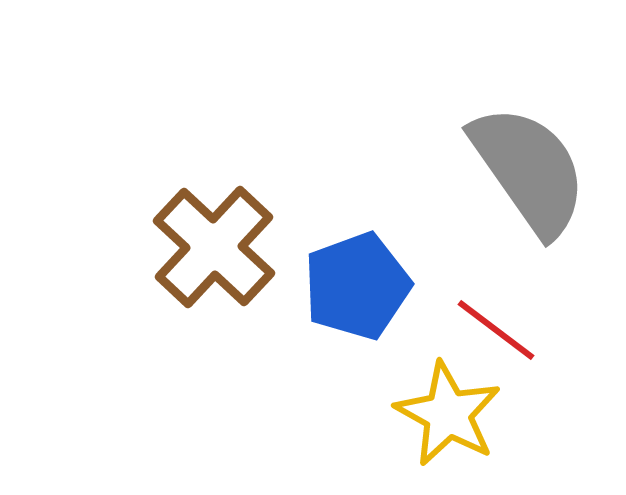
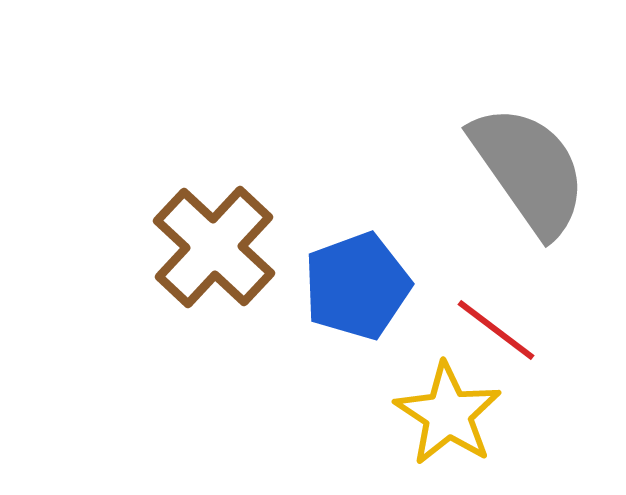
yellow star: rotated 4 degrees clockwise
